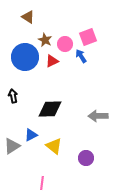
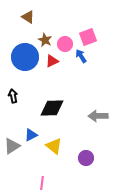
black diamond: moved 2 px right, 1 px up
